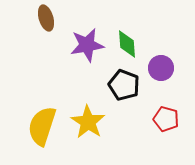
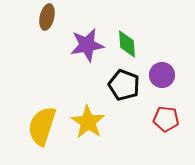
brown ellipse: moved 1 px right, 1 px up; rotated 30 degrees clockwise
purple circle: moved 1 px right, 7 px down
red pentagon: rotated 10 degrees counterclockwise
